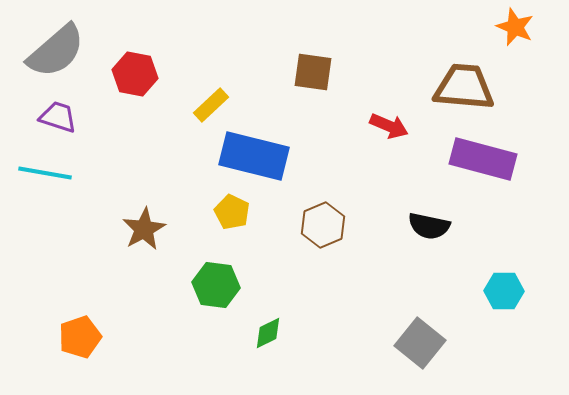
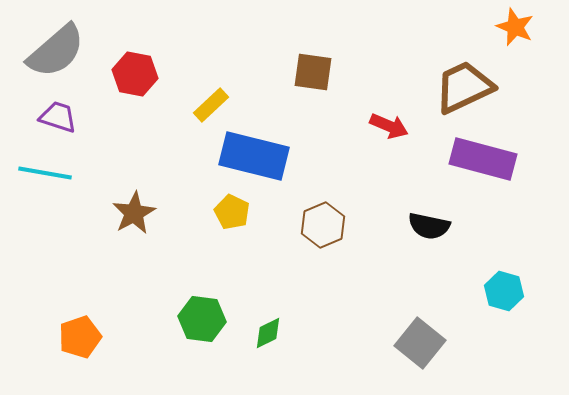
brown trapezoid: rotated 30 degrees counterclockwise
brown star: moved 10 px left, 16 px up
green hexagon: moved 14 px left, 34 px down
cyan hexagon: rotated 15 degrees clockwise
